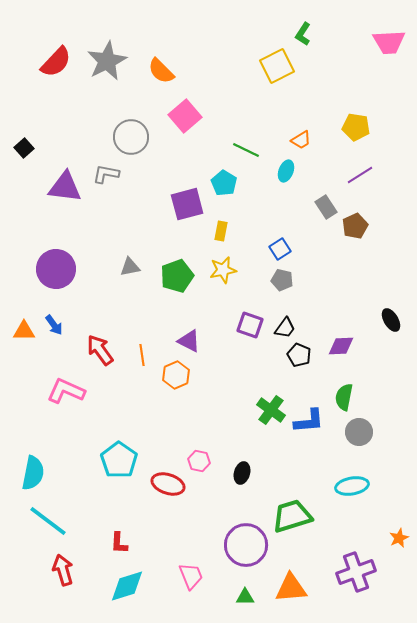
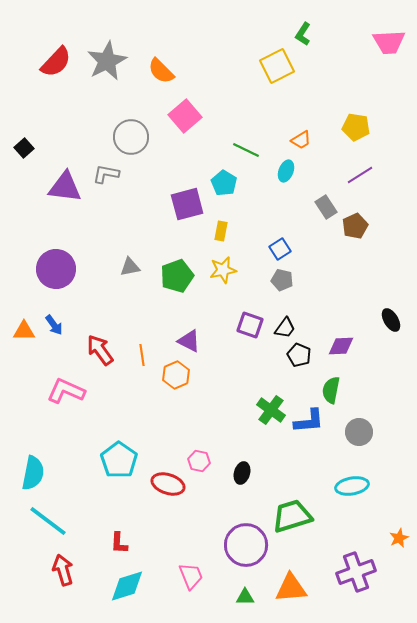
green semicircle at (344, 397): moved 13 px left, 7 px up
